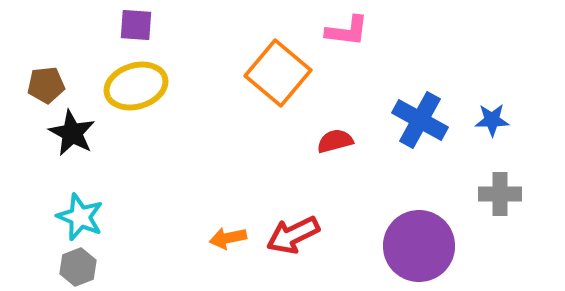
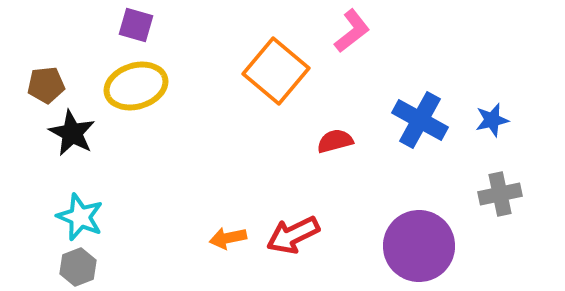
purple square: rotated 12 degrees clockwise
pink L-shape: moved 5 px right; rotated 45 degrees counterclockwise
orange square: moved 2 px left, 2 px up
blue star: rotated 12 degrees counterclockwise
gray cross: rotated 12 degrees counterclockwise
